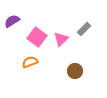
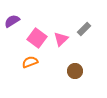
pink square: moved 1 px down
